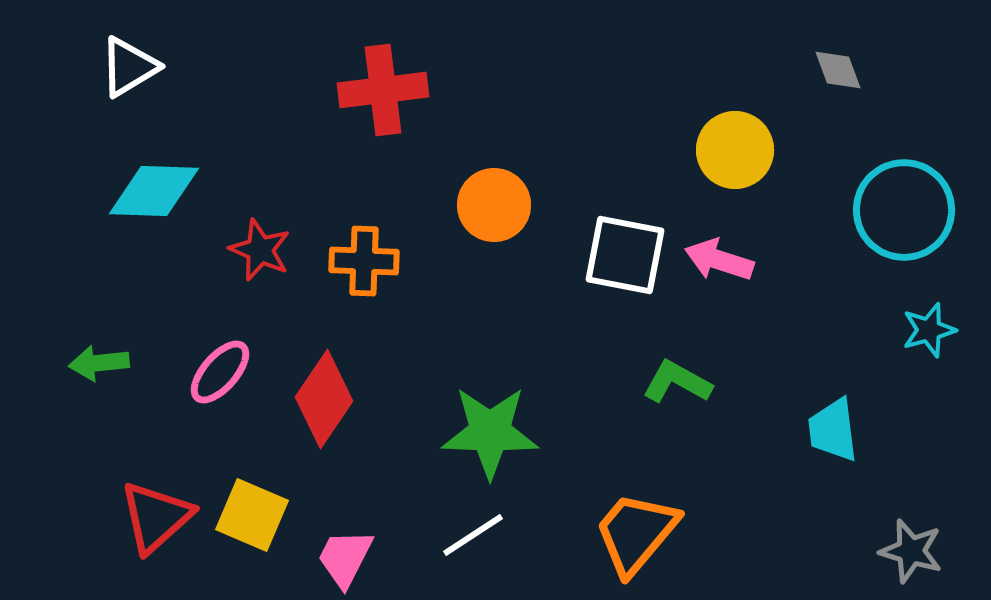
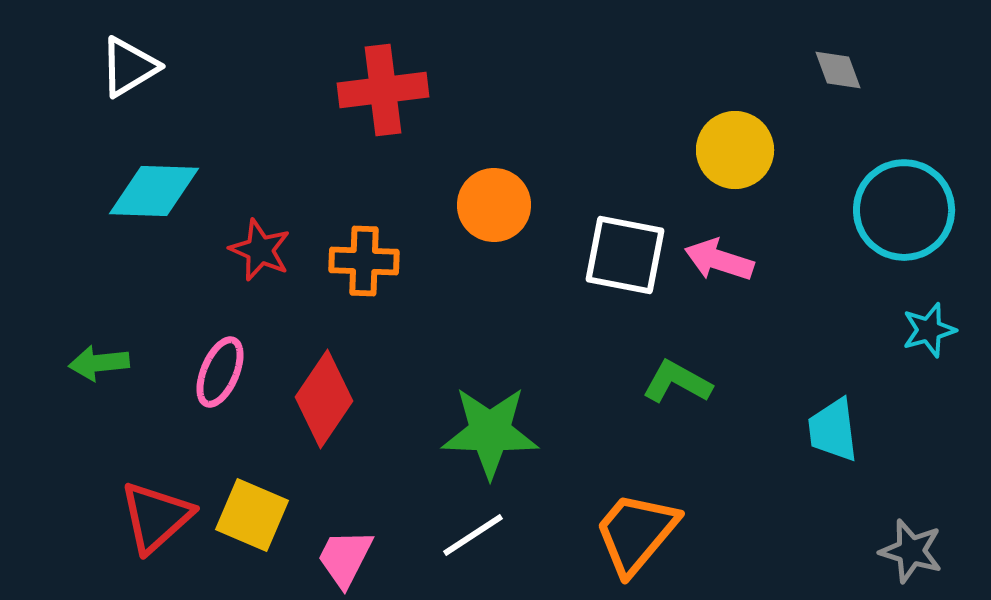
pink ellipse: rotated 18 degrees counterclockwise
